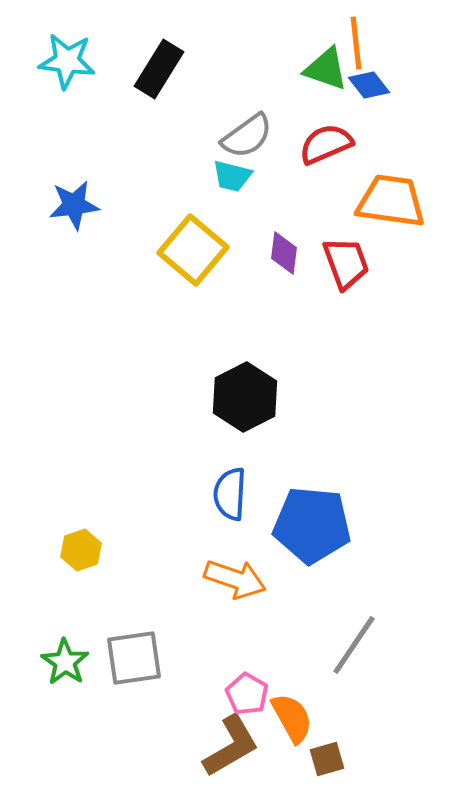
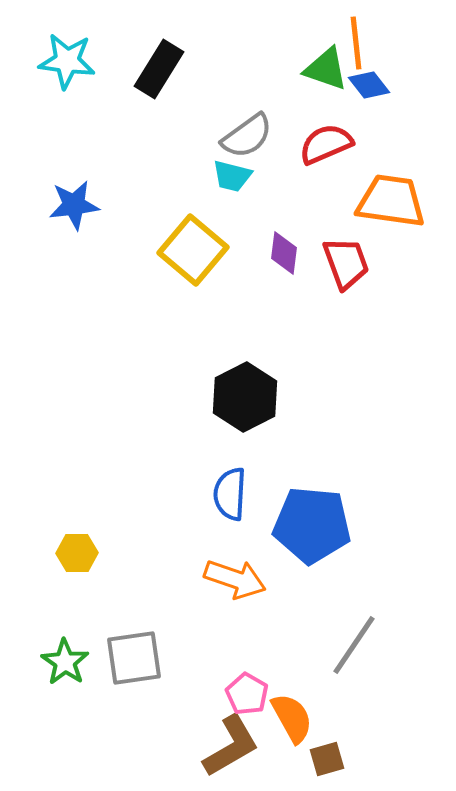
yellow hexagon: moved 4 px left, 3 px down; rotated 18 degrees clockwise
